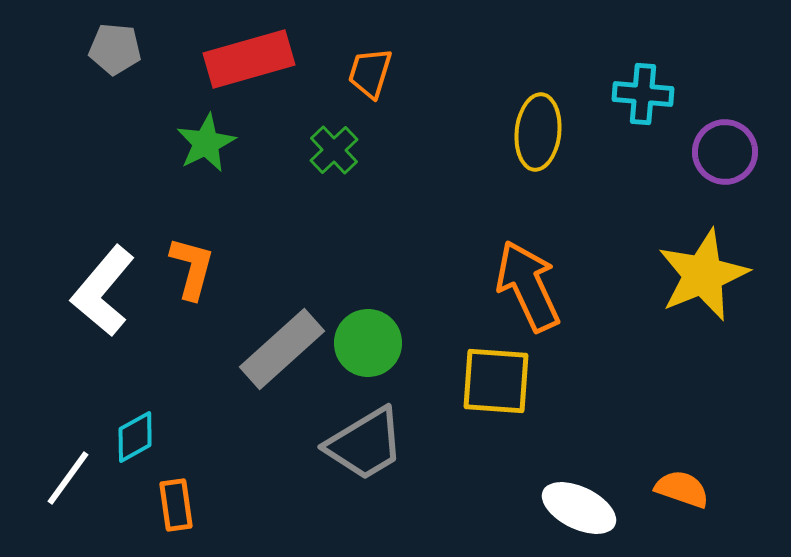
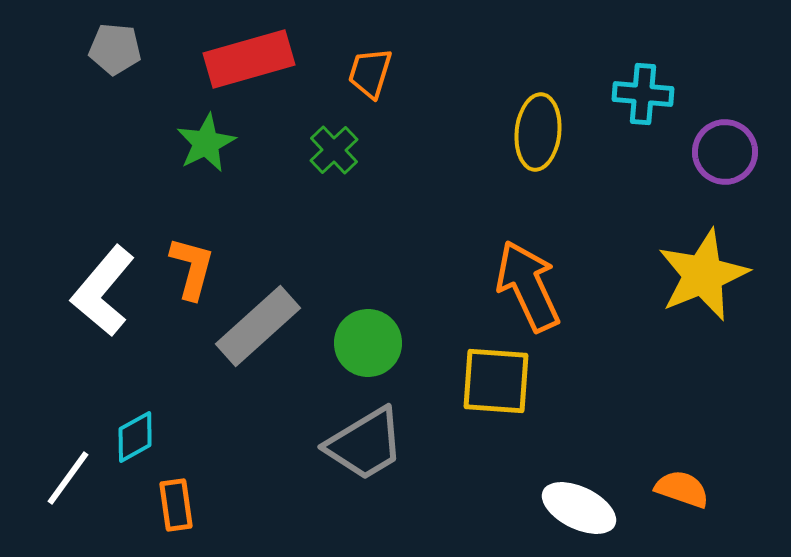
gray rectangle: moved 24 px left, 23 px up
